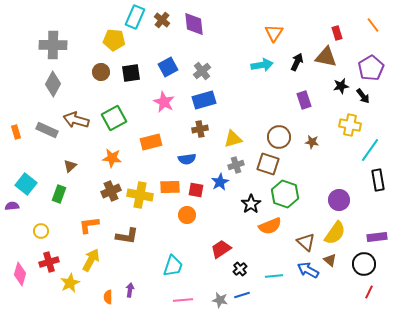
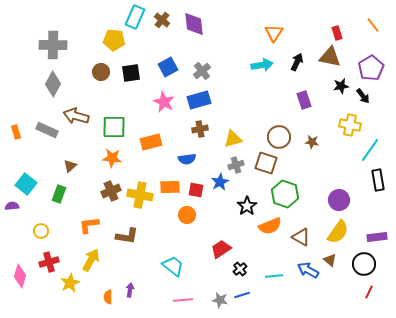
brown triangle at (326, 57): moved 4 px right
blue rectangle at (204, 100): moved 5 px left
green square at (114, 118): moved 9 px down; rotated 30 degrees clockwise
brown arrow at (76, 120): moved 4 px up
brown square at (268, 164): moved 2 px left, 1 px up
black star at (251, 204): moved 4 px left, 2 px down
yellow semicircle at (335, 233): moved 3 px right, 1 px up
brown triangle at (306, 242): moved 5 px left, 5 px up; rotated 12 degrees counterclockwise
cyan trapezoid at (173, 266): rotated 70 degrees counterclockwise
pink diamond at (20, 274): moved 2 px down
